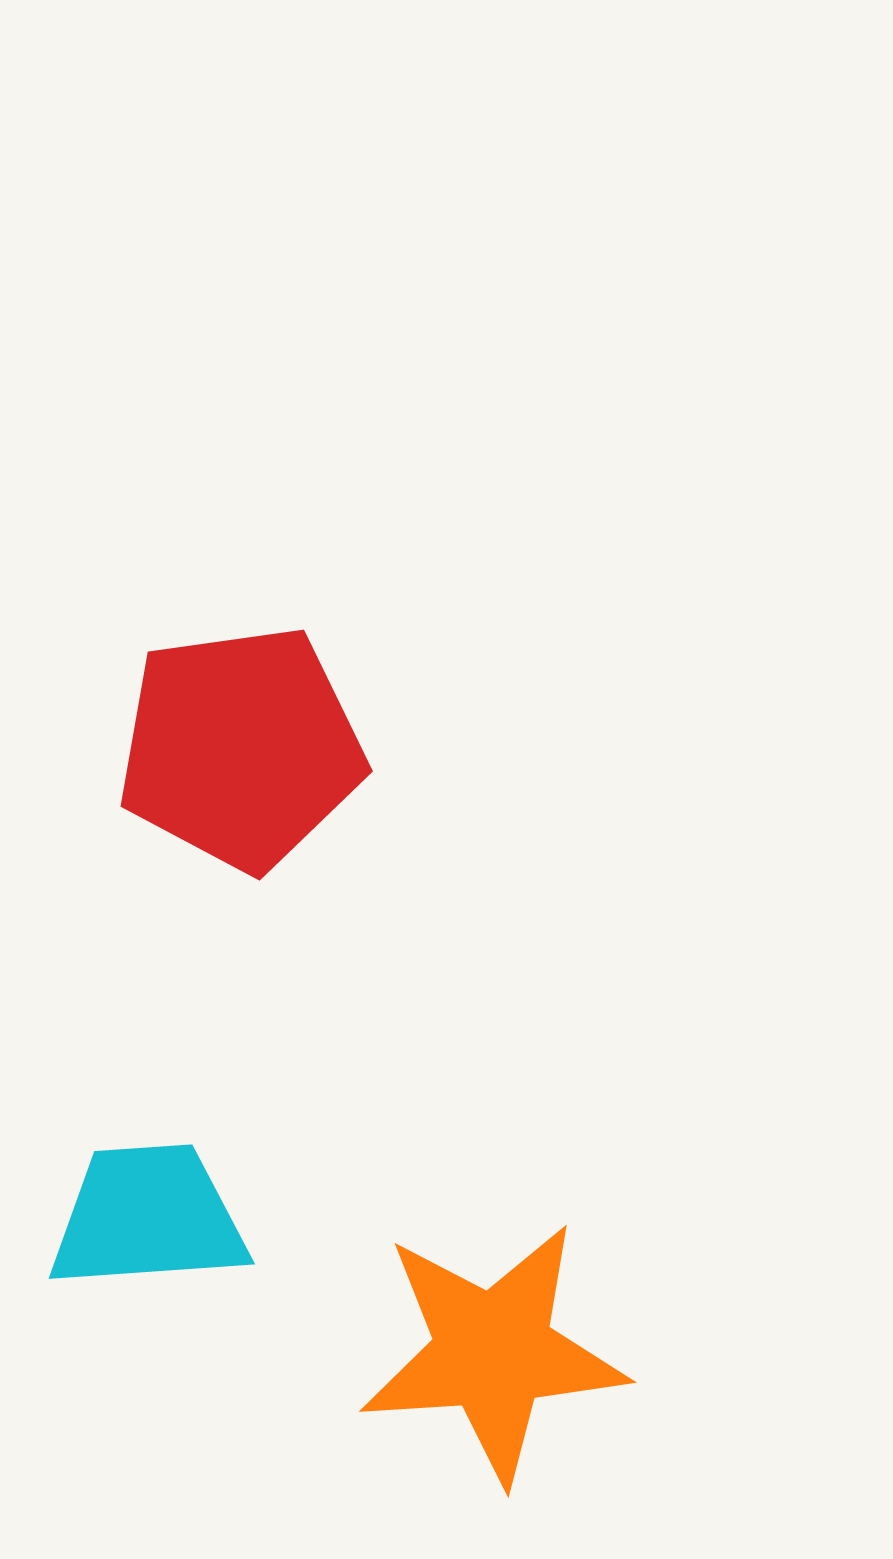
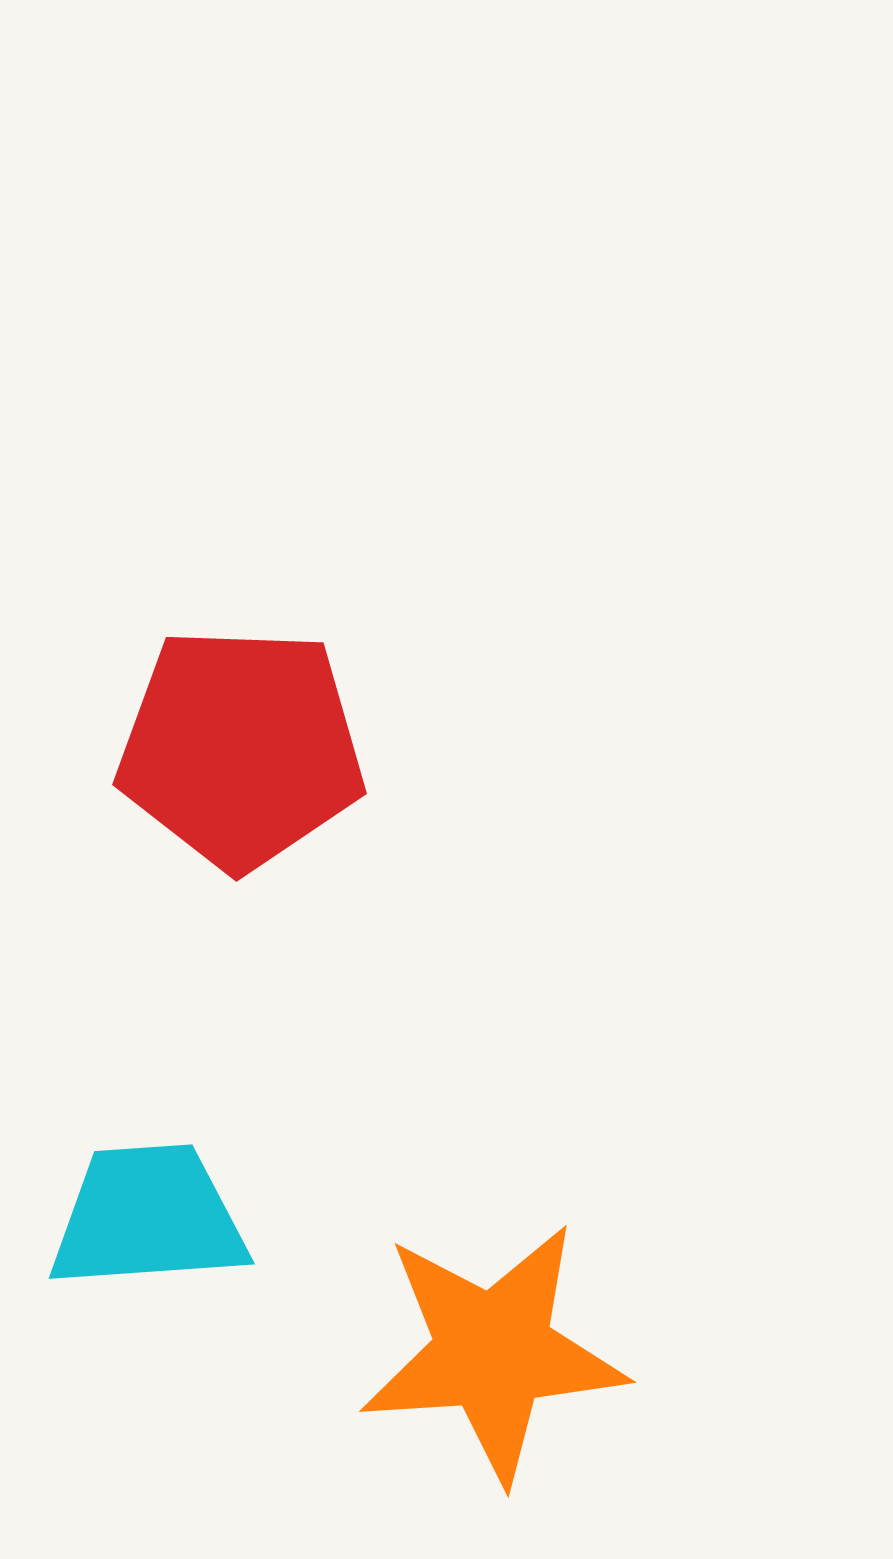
red pentagon: rotated 10 degrees clockwise
